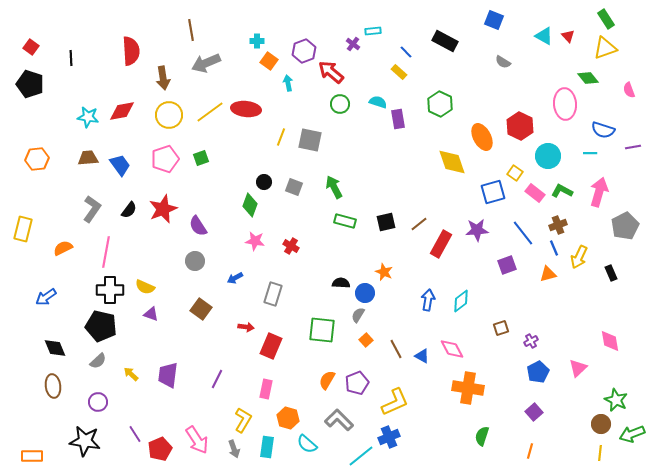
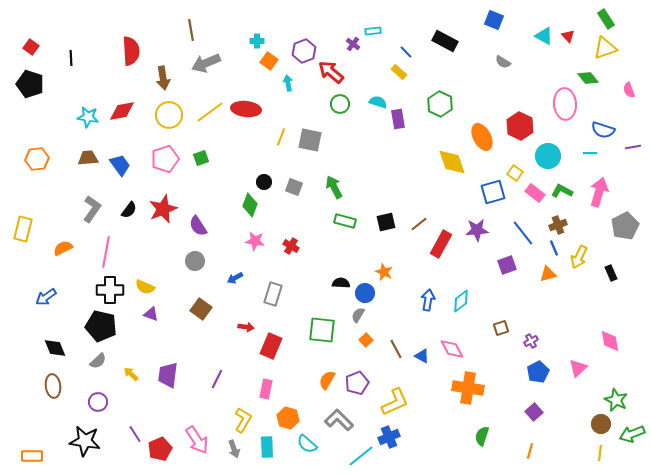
cyan rectangle at (267, 447): rotated 10 degrees counterclockwise
